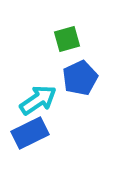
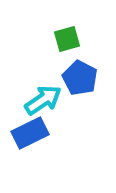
blue pentagon: rotated 20 degrees counterclockwise
cyan arrow: moved 5 px right
